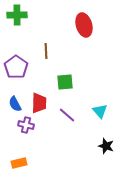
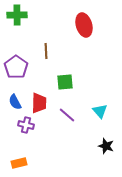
blue semicircle: moved 2 px up
